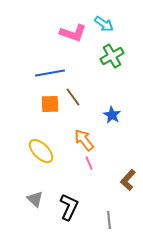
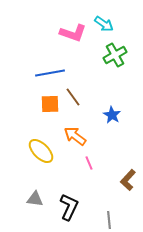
green cross: moved 3 px right, 1 px up
orange arrow: moved 9 px left, 4 px up; rotated 15 degrees counterclockwise
gray triangle: rotated 36 degrees counterclockwise
